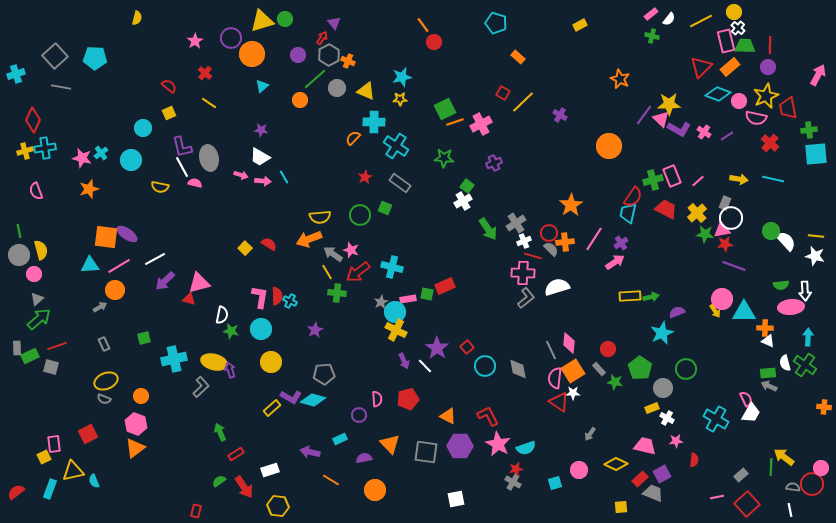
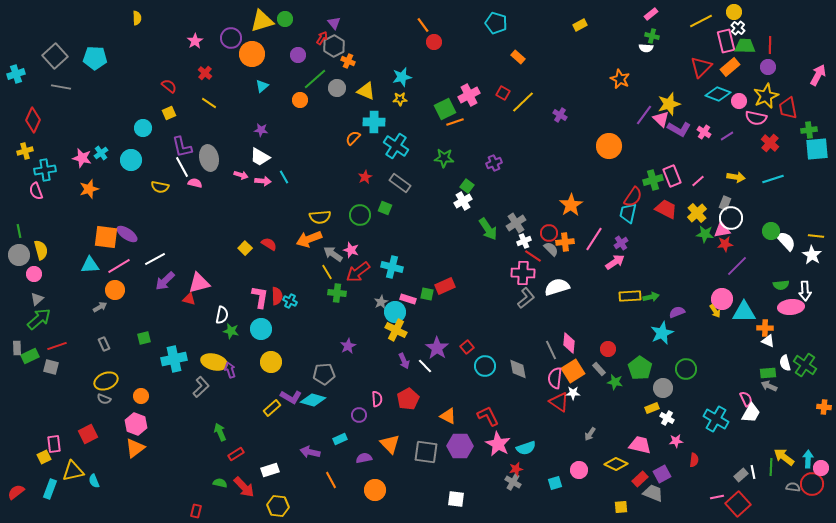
yellow semicircle at (137, 18): rotated 16 degrees counterclockwise
white semicircle at (669, 19): moved 23 px left, 29 px down; rotated 56 degrees clockwise
gray hexagon at (329, 55): moved 5 px right, 9 px up
yellow star at (669, 104): rotated 15 degrees counterclockwise
pink cross at (481, 124): moved 12 px left, 29 px up
cyan cross at (45, 148): moved 22 px down
cyan square at (816, 154): moved 1 px right, 5 px up
yellow arrow at (739, 179): moved 3 px left, 2 px up
cyan line at (773, 179): rotated 30 degrees counterclockwise
red line at (533, 256): rotated 18 degrees clockwise
white star at (815, 256): moved 3 px left, 1 px up; rotated 18 degrees clockwise
purple line at (734, 266): moved 3 px right; rotated 65 degrees counterclockwise
pink rectangle at (408, 299): rotated 28 degrees clockwise
purple star at (315, 330): moved 33 px right, 16 px down
cyan arrow at (808, 337): moved 122 px down
red pentagon at (408, 399): rotated 15 degrees counterclockwise
pink trapezoid at (645, 446): moved 5 px left, 1 px up
orange line at (331, 480): rotated 30 degrees clockwise
green semicircle at (219, 481): moved 1 px right, 2 px down; rotated 48 degrees clockwise
red arrow at (244, 487): rotated 10 degrees counterclockwise
white square at (456, 499): rotated 18 degrees clockwise
red square at (747, 504): moved 9 px left
white line at (790, 510): moved 37 px left, 38 px up
